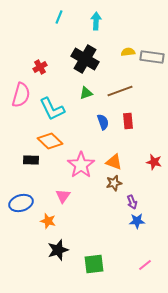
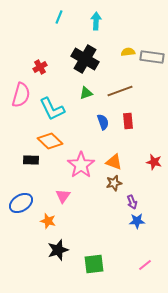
blue ellipse: rotated 15 degrees counterclockwise
